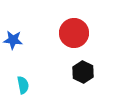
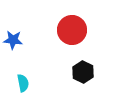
red circle: moved 2 px left, 3 px up
cyan semicircle: moved 2 px up
